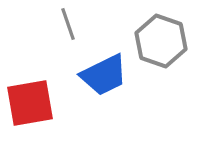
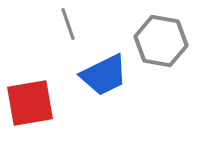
gray hexagon: rotated 9 degrees counterclockwise
